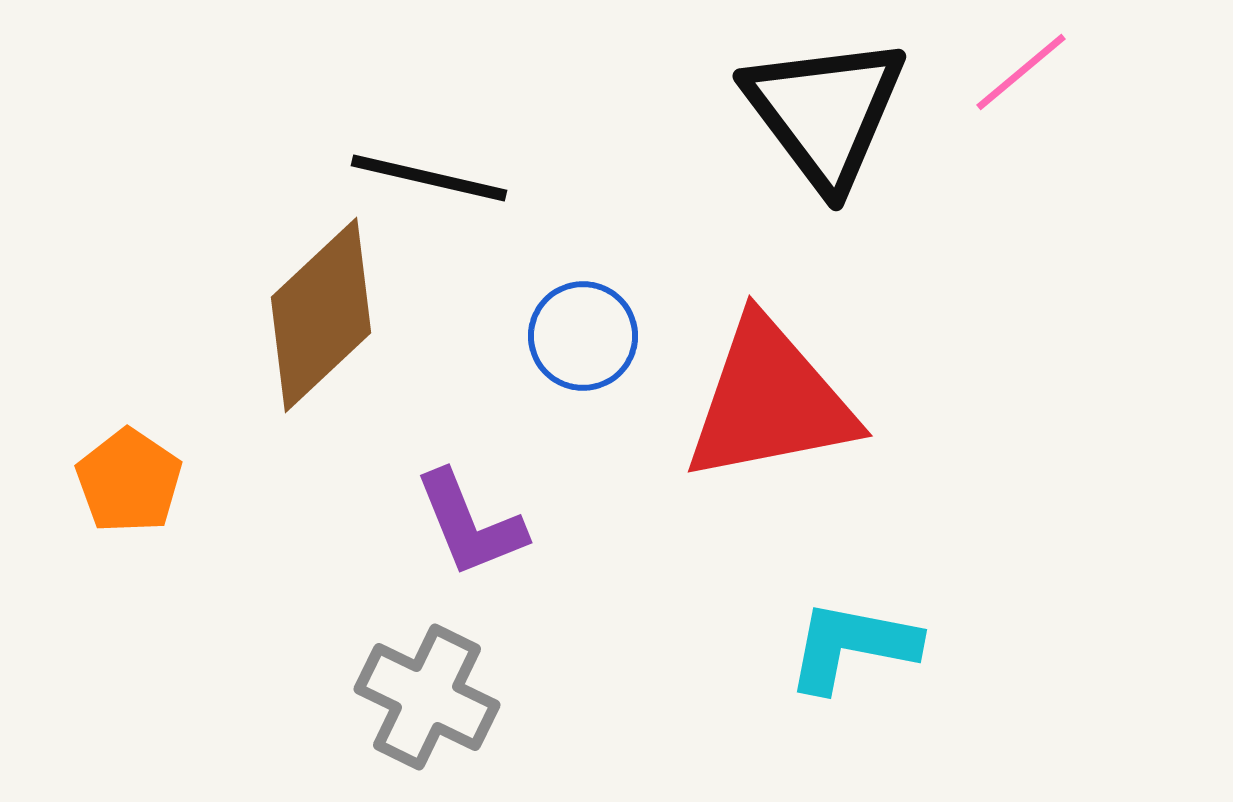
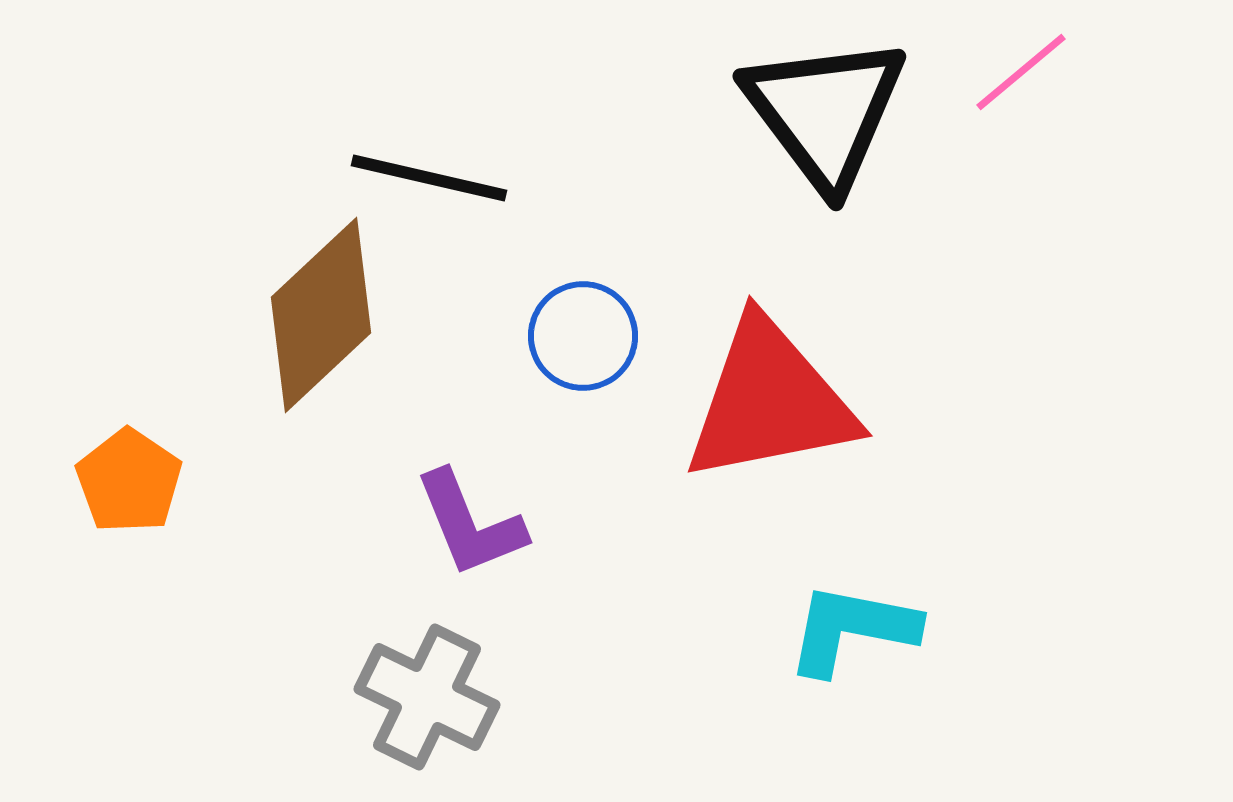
cyan L-shape: moved 17 px up
